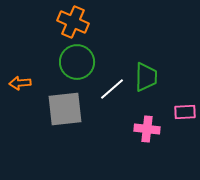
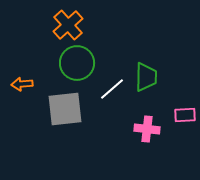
orange cross: moved 5 px left, 3 px down; rotated 24 degrees clockwise
green circle: moved 1 px down
orange arrow: moved 2 px right, 1 px down
pink rectangle: moved 3 px down
